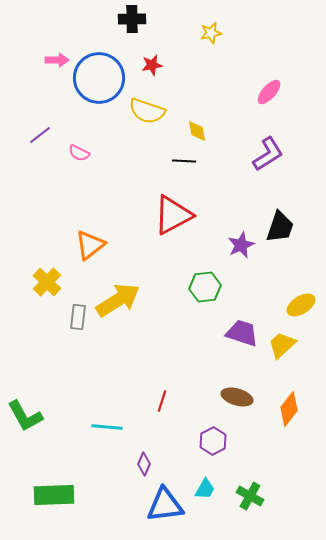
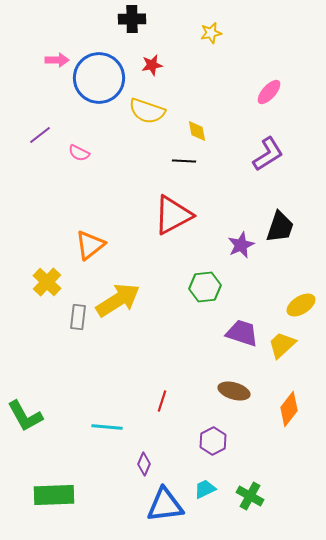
brown ellipse: moved 3 px left, 6 px up
cyan trapezoid: rotated 145 degrees counterclockwise
